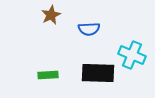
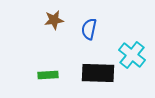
brown star: moved 3 px right, 5 px down; rotated 18 degrees clockwise
blue semicircle: rotated 105 degrees clockwise
cyan cross: rotated 16 degrees clockwise
